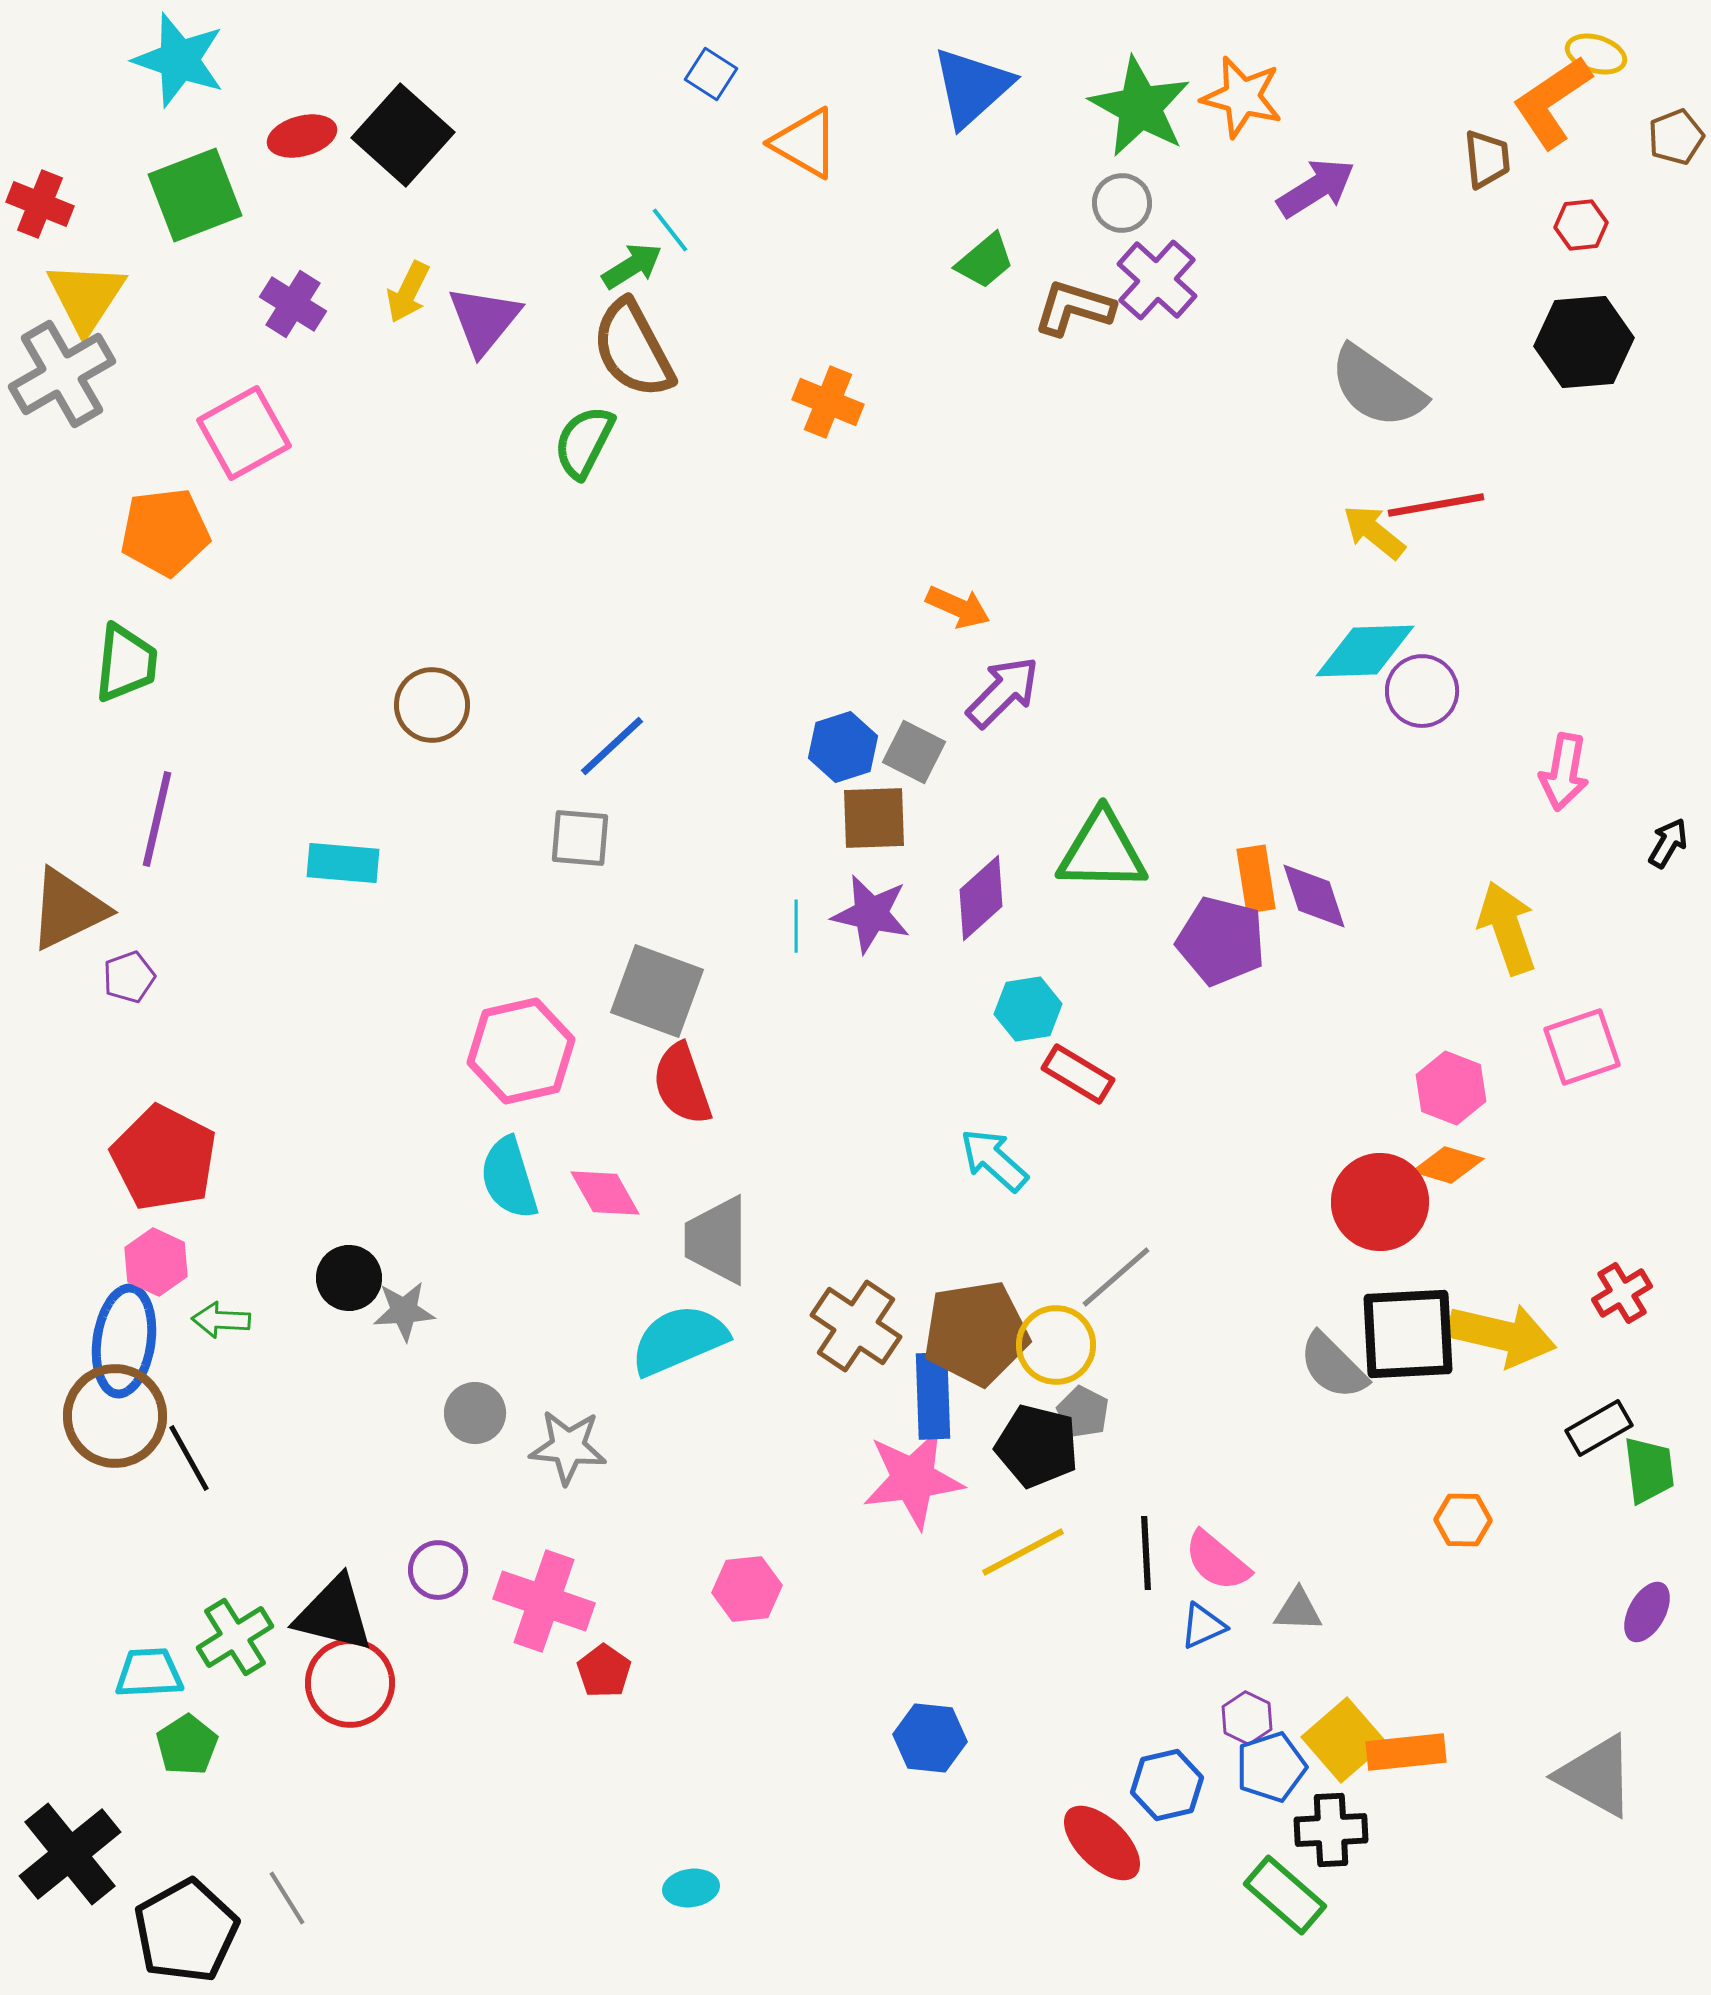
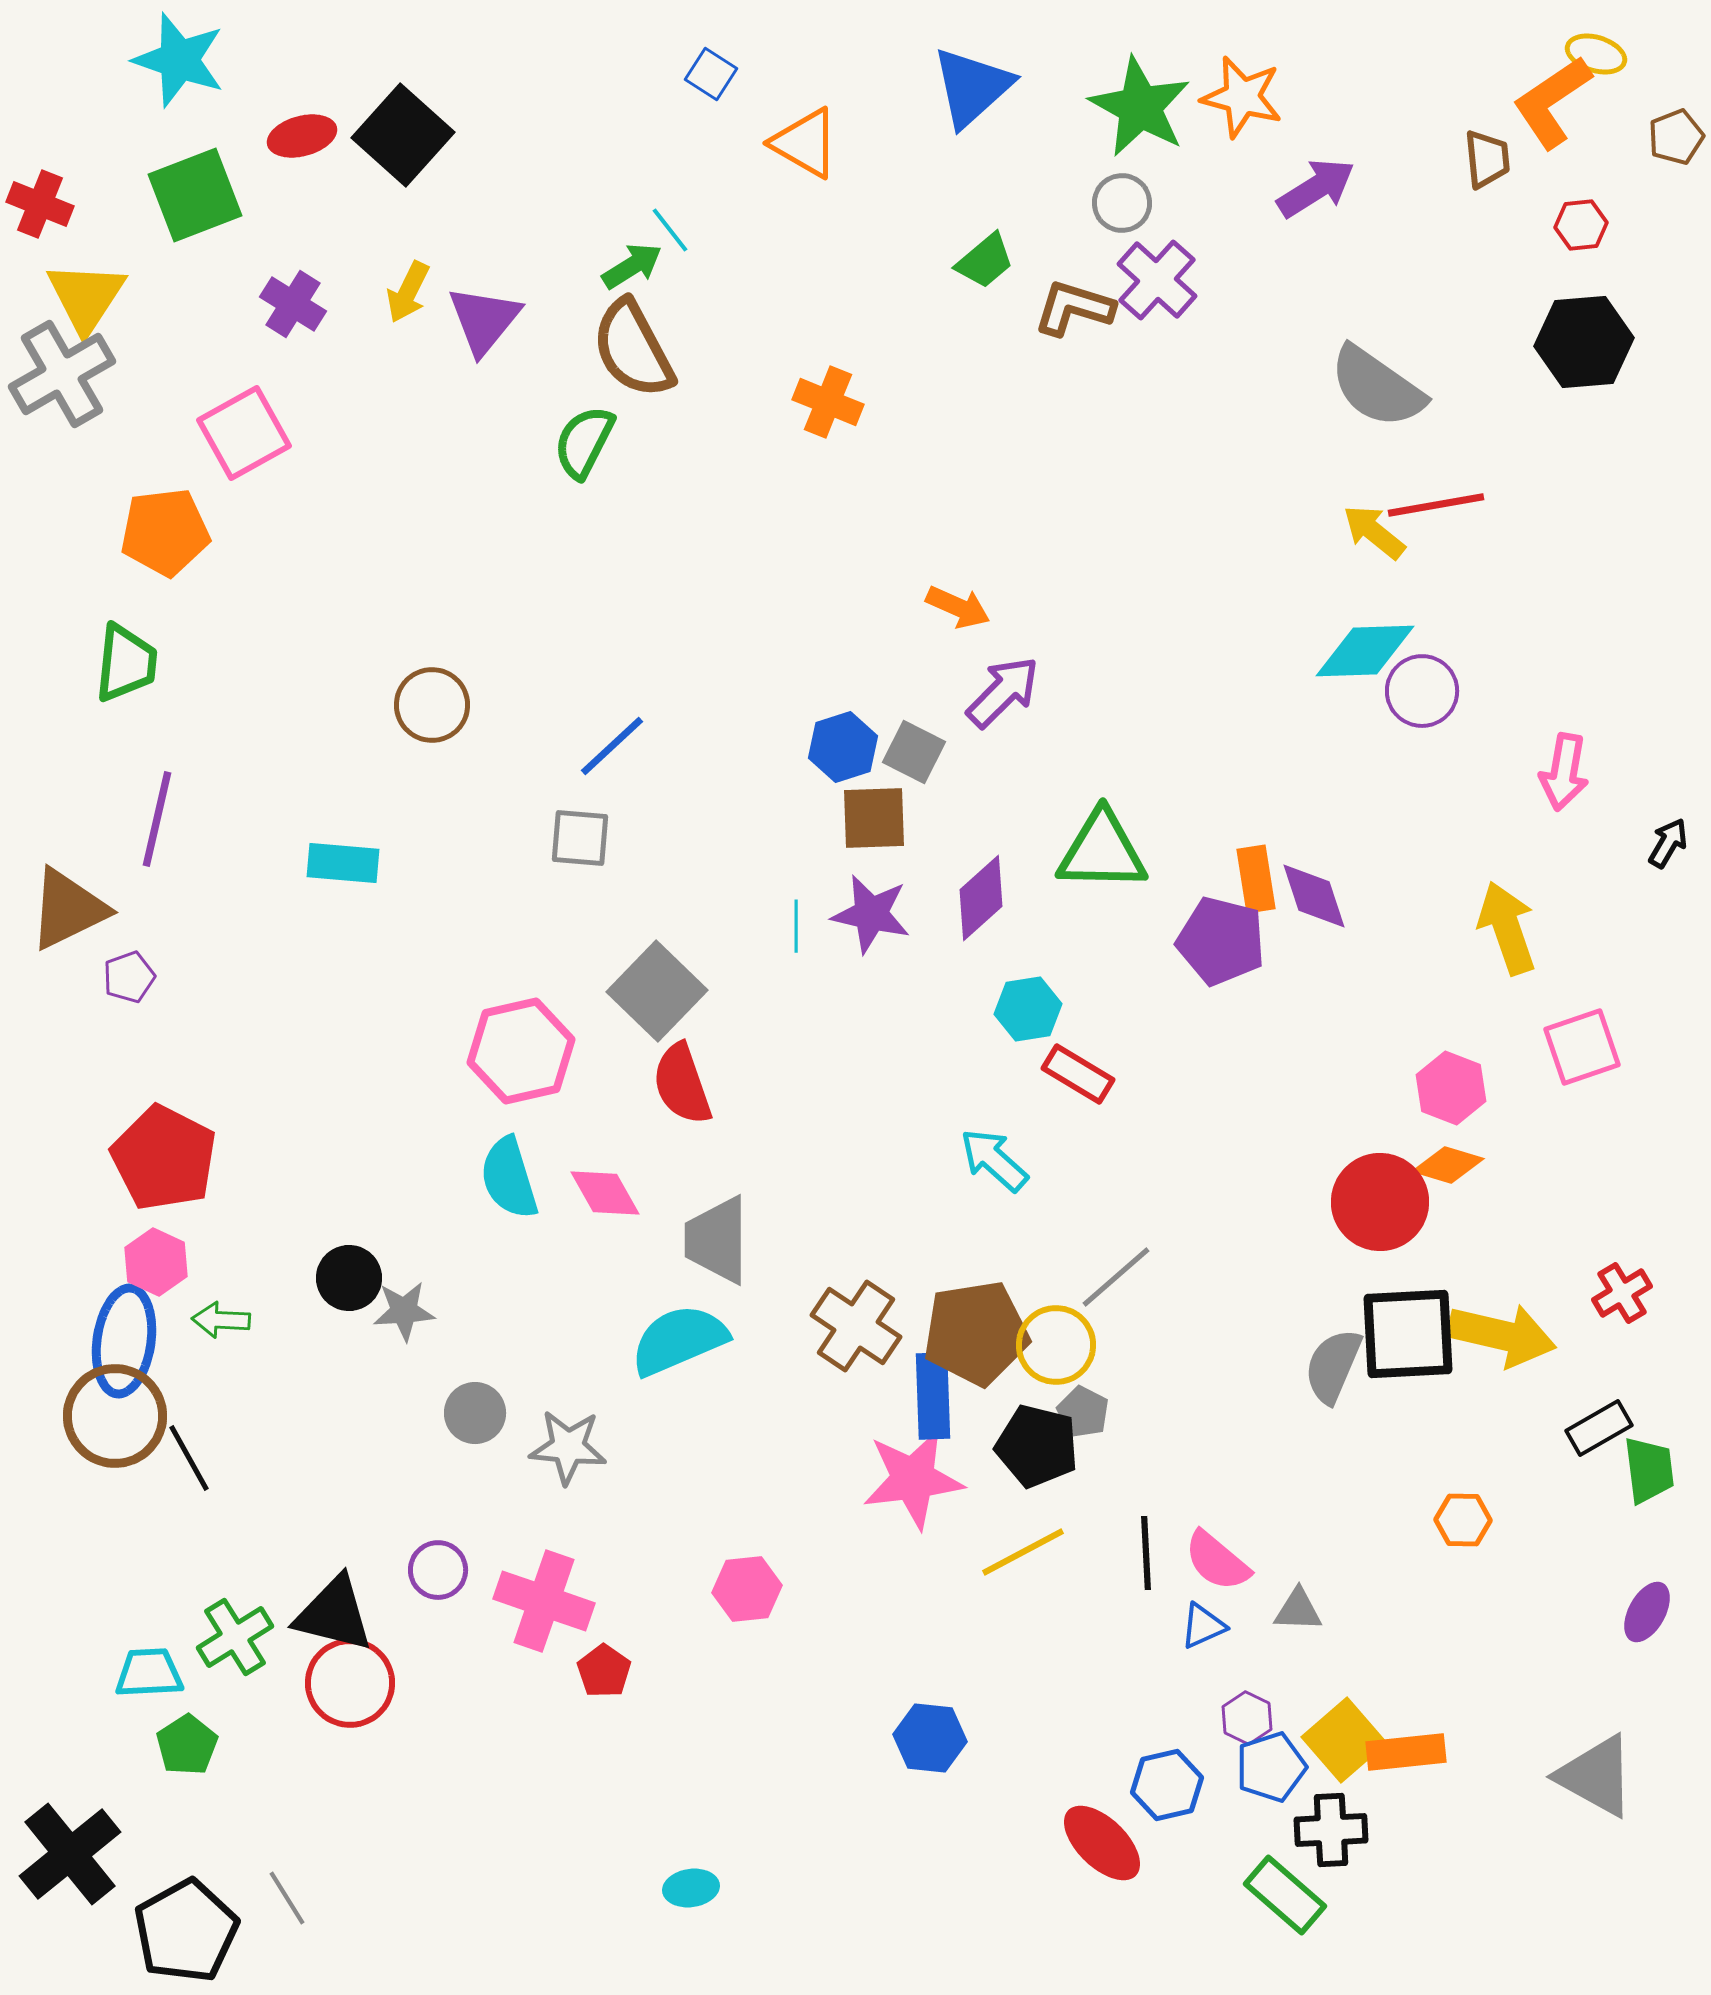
gray square at (657, 991): rotated 24 degrees clockwise
gray semicircle at (1333, 1366): rotated 68 degrees clockwise
